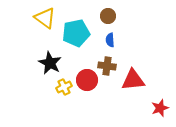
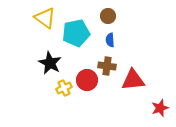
yellow cross: moved 1 px down
